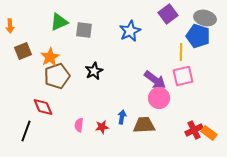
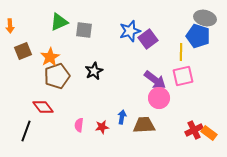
purple square: moved 20 px left, 25 px down
blue star: rotated 10 degrees clockwise
red diamond: rotated 15 degrees counterclockwise
